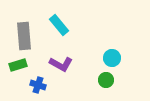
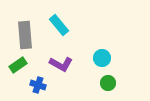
gray rectangle: moved 1 px right, 1 px up
cyan circle: moved 10 px left
green rectangle: rotated 18 degrees counterclockwise
green circle: moved 2 px right, 3 px down
